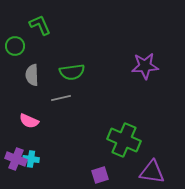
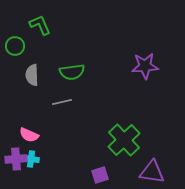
gray line: moved 1 px right, 4 px down
pink semicircle: moved 14 px down
green cross: rotated 24 degrees clockwise
purple cross: rotated 25 degrees counterclockwise
